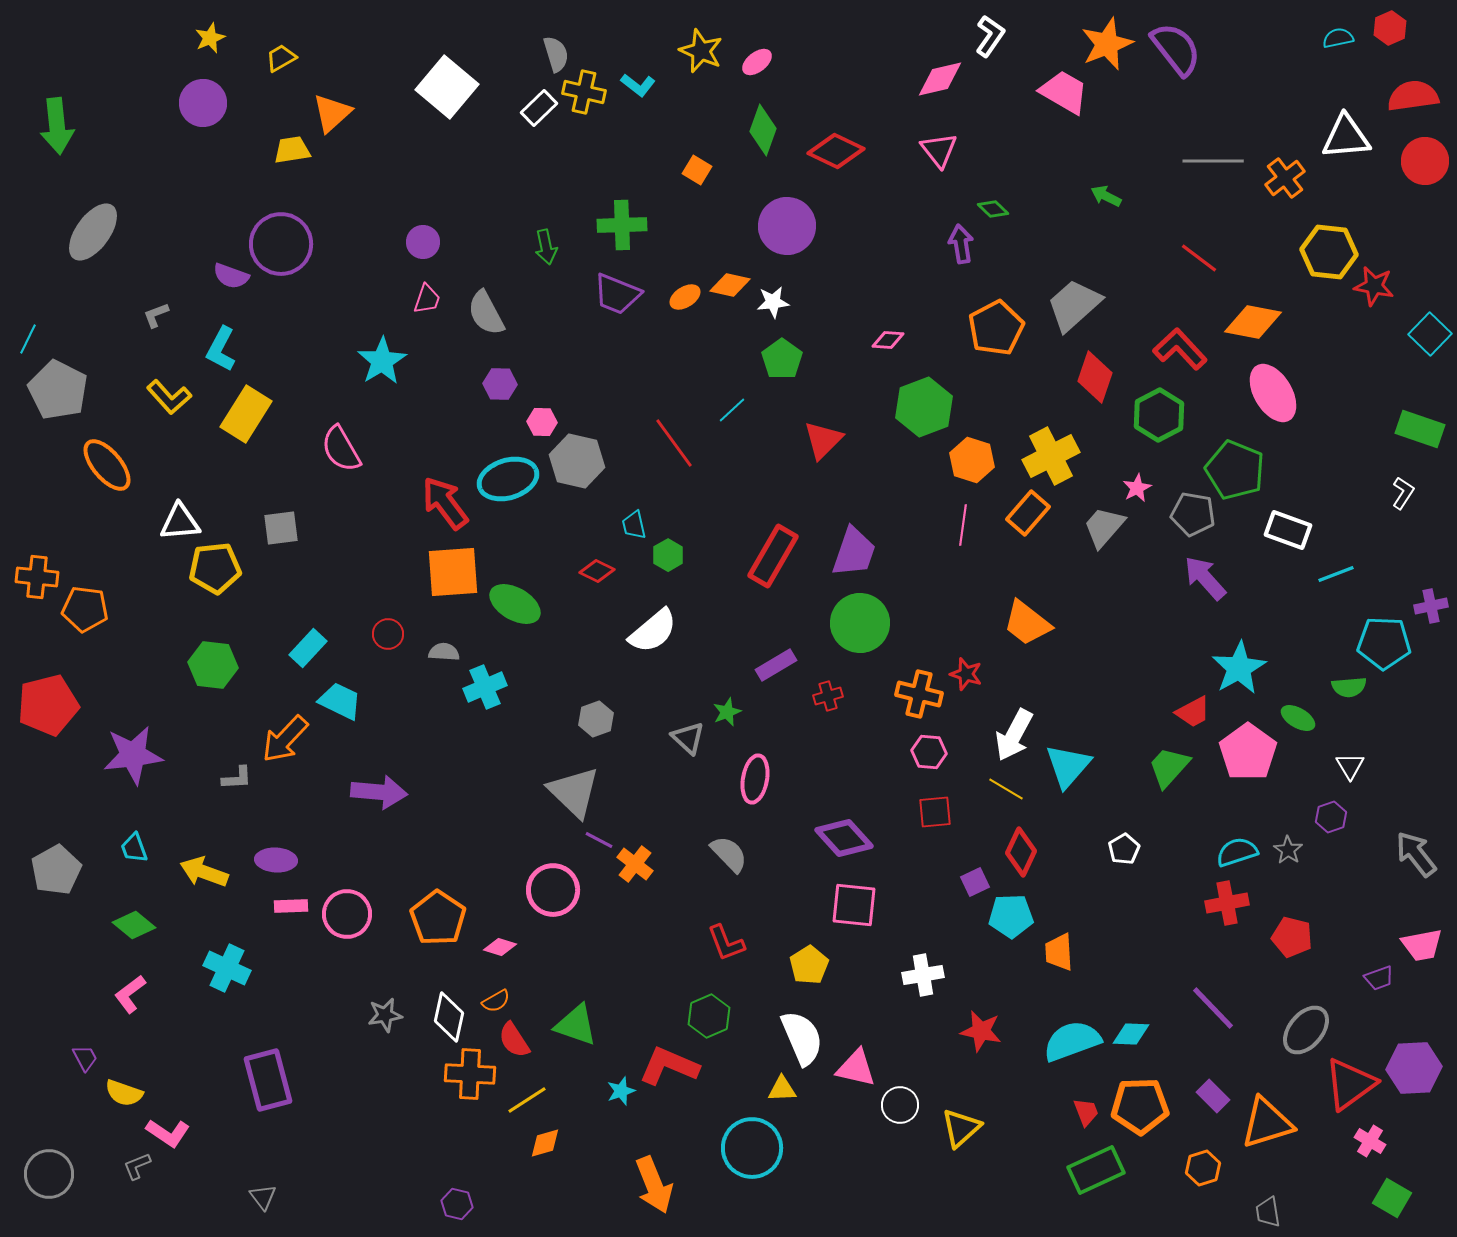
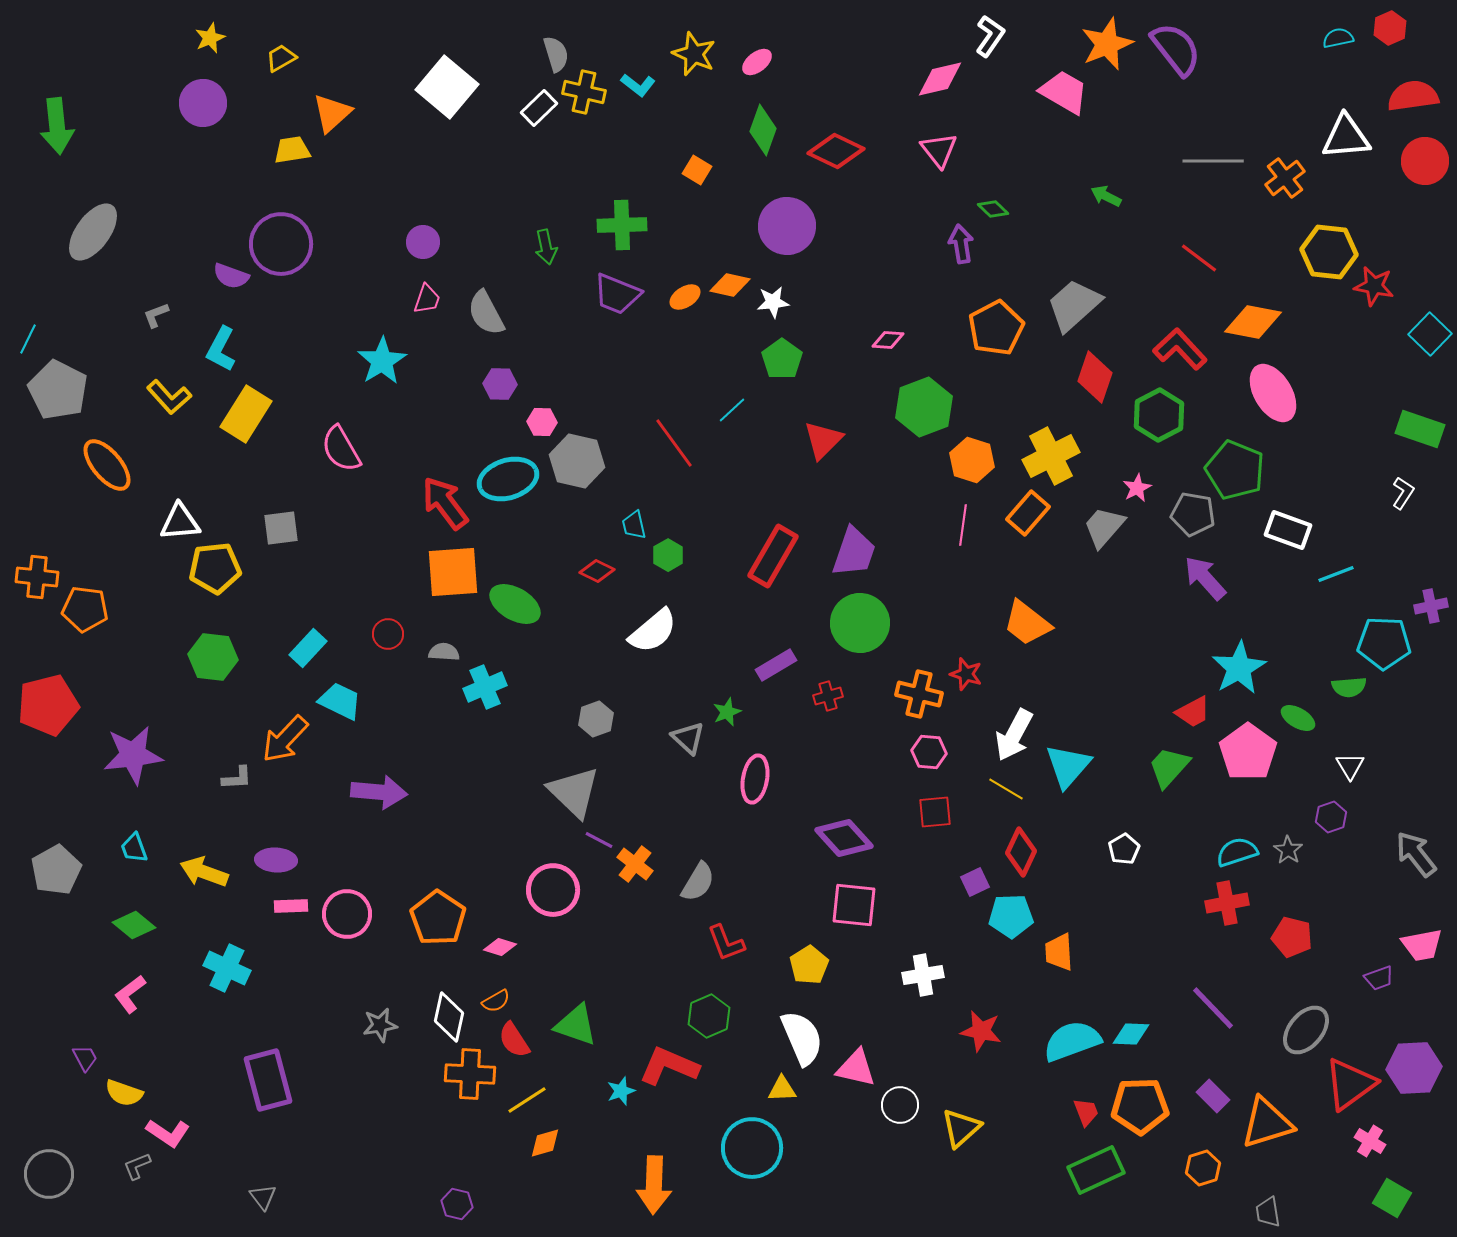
yellow star at (701, 51): moved 7 px left, 3 px down
green hexagon at (213, 665): moved 8 px up
gray semicircle at (729, 854): moved 31 px left, 28 px down; rotated 75 degrees clockwise
gray star at (385, 1015): moved 5 px left, 10 px down
orange arrow at (654, 1185): rotated 24 degrees clockwise
